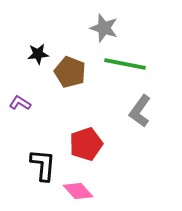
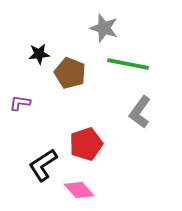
black star: moved 1 px right
green line: moved 3 px right
brown pentagon: moved 1 px down
purple L-shape: rotated 25 degrees counterclockwise
gray L-shape: moved 1 px down
black L-shape: rotated 128 degrees counterclockwise
pink diamond: moved 1 px right, 1 px up
